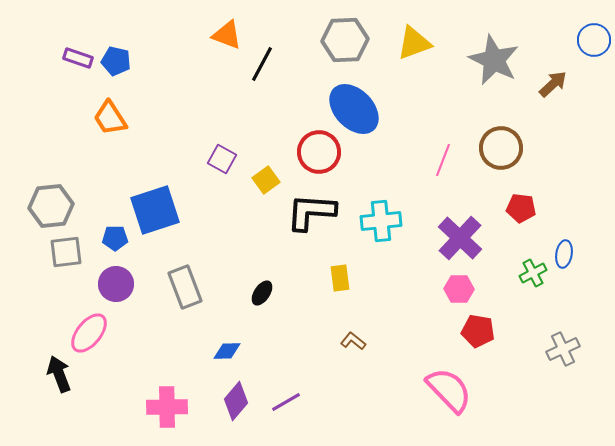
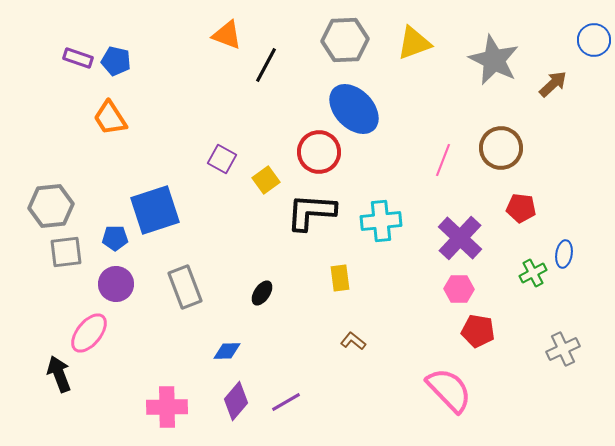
black line at (262, 64): moved 4 px right, 1 px down
